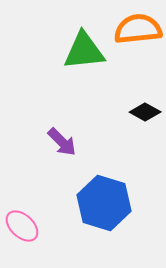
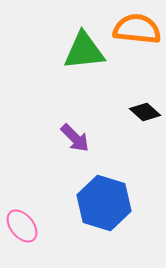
orange semicircle: moved 1 px left; rotated 12 degrees clockwise
black diamond: rotated 12 degrees clockwise
purple arrow: moved 13 px right, 4 px up
pink ellipse: rotated 8 degrees clockwise
